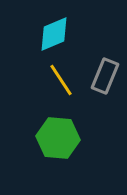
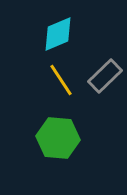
cyan diamond: moved 4 px right
gray rectangle: rotated 24 degrees clockwise
